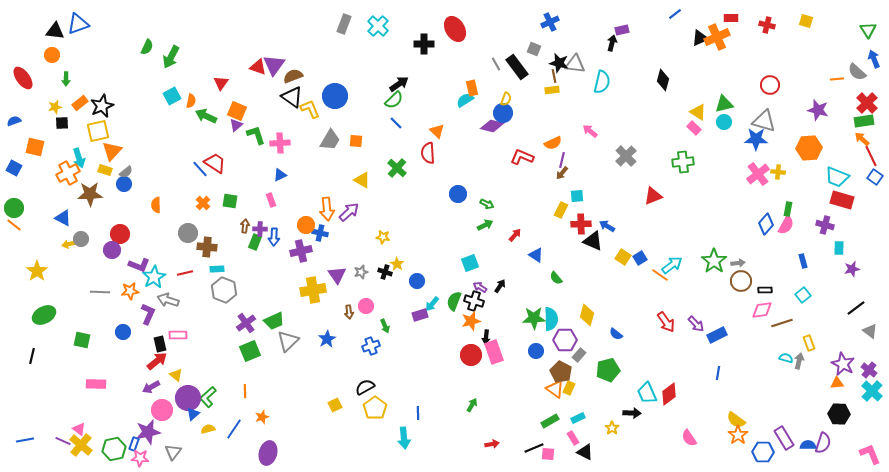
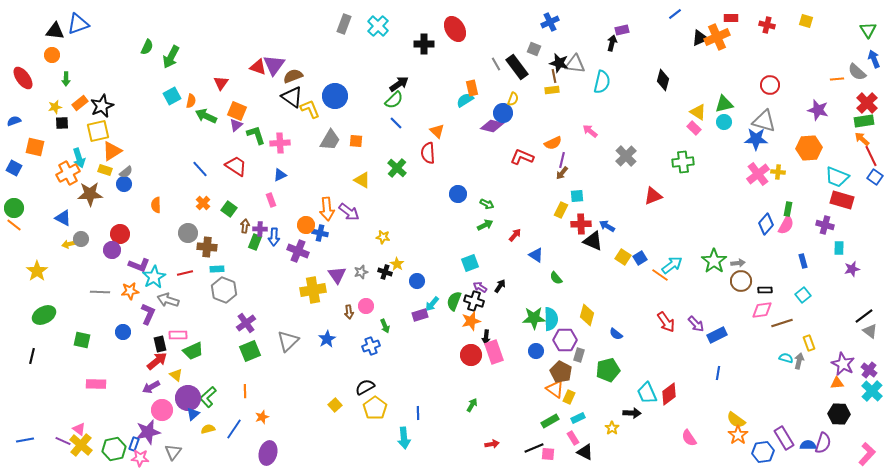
yellow semicircle at (506, 99): moved 7 px right
orange triangle at (112, 151): rotated 15 degrees clockwise
red trapezoid at (215, 163): moved 21 px right, 3 px down
green square at (230, 201): moved 1 px left, 8 px down; rotated 28 degrees clockwise
purple arrow at (349, 212): rotated 80 degrees clockwise
purple cross at (301, 251): moved 3 px left; rotated 35 degrees clockwise
black line at (856, 308): moved 8 px right, 8 px down
green trapezoid at (274, 321): moved 81 px left, 30 px down
gray rectangle at (579, 355): rotated 24 degrees counterclockwise
yellow rectangle at (569, 388): moved 9 px down
yellow square at (335, 405): rotated 16 degrees counterclockwise
blue hexagon at (763, 452): rotated 10 degrees counterclockwise
pink L-shape at (870, 454): moved 3 px left; rotated 65 degrees clockwise
